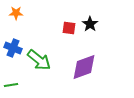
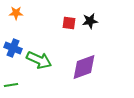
black star: moved 3 px up; rotated 28 degrees clockwise
red square: moved 5 px up
green arrow: rotated 15 degrees counterclockwise
